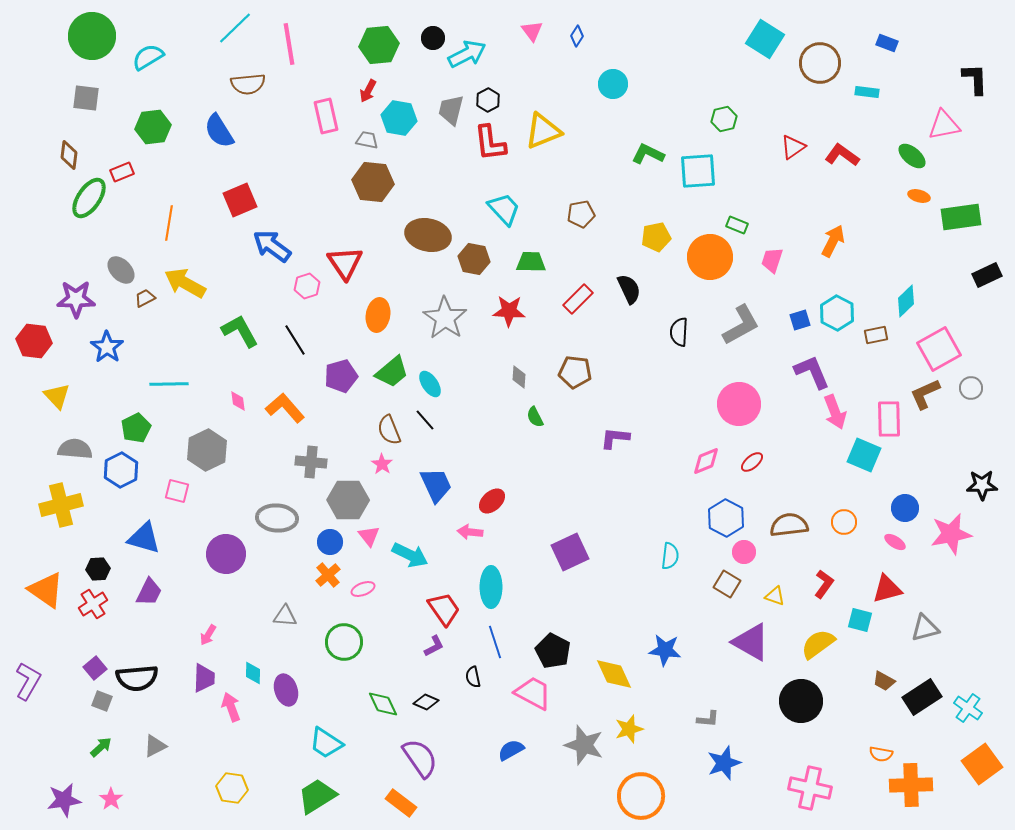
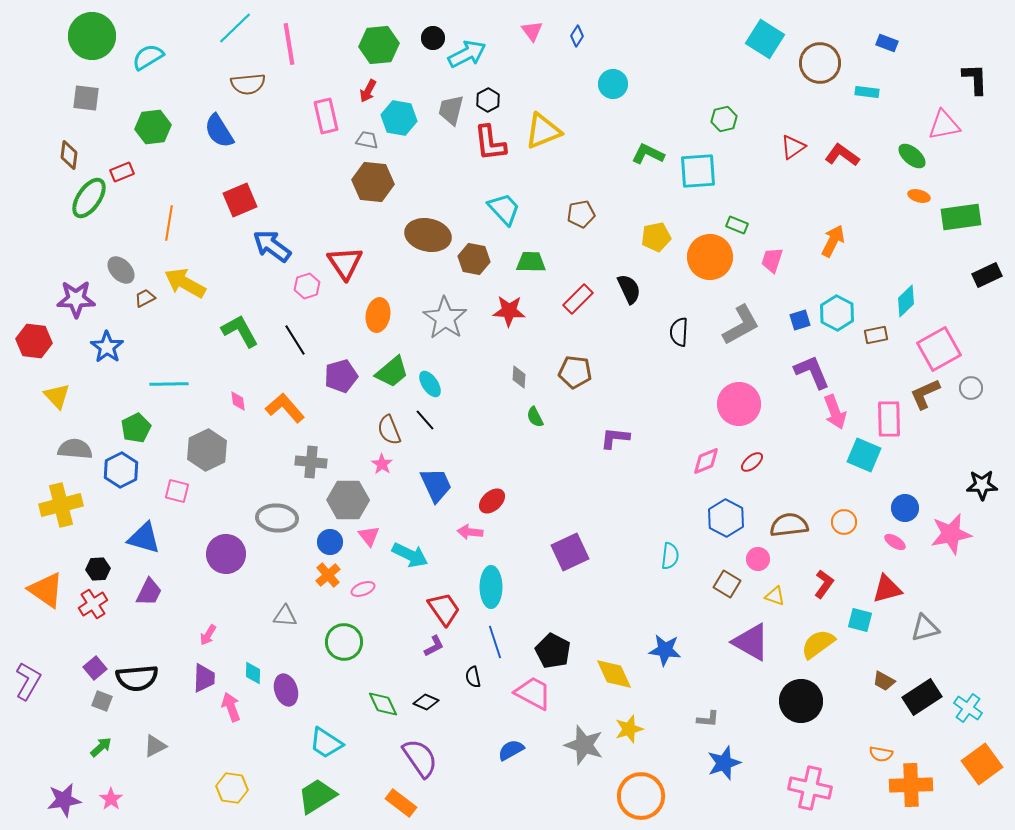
pink circle at (744, 552): moved 14 px right, 7 px down
